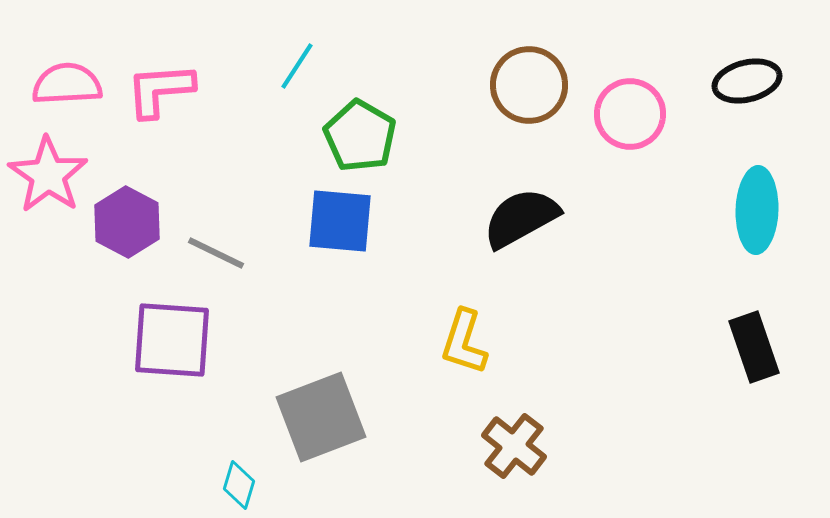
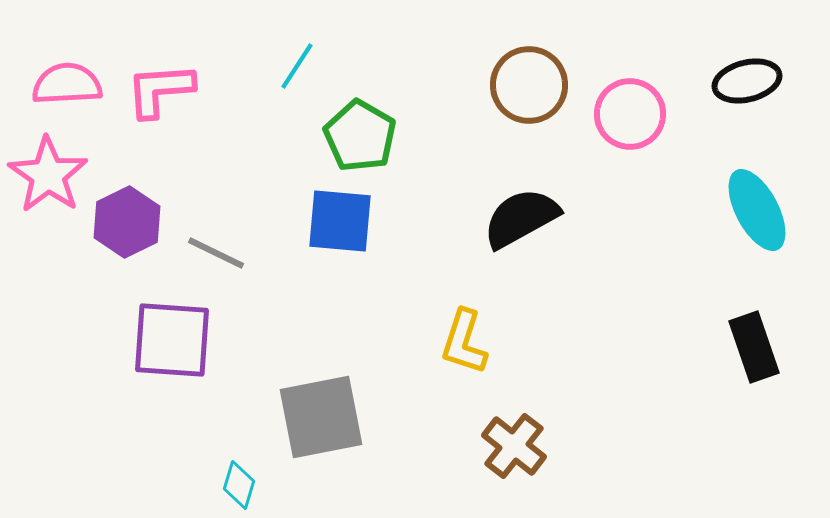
cyan ellipse: rotated 30 degrees counterclockwise
purple hexagon: rotated 6 degrees clockwise
gray square: rotated 10 degrees clockwise
